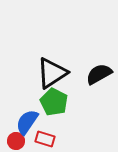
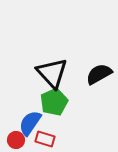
black triangle: rotated 40 degrees counterclockwise
green pentagon: rotated 20 degrees clockwise
blue semicircle: moved 3 px right, 1 px down
red circle: moved 1 px up
